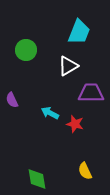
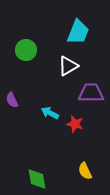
cyan trapezoid: moved 1 px left
